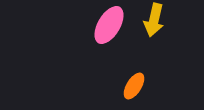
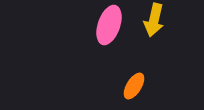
pink ellipse: rotated 12 degrees counterclockwise
